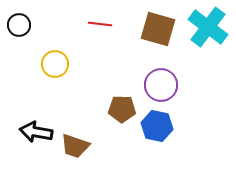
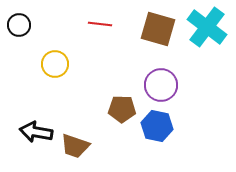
cyan cross: moved 1 px left
